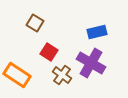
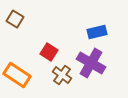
brown square: moved 20 px left, 4 px up
